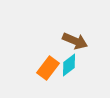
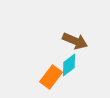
orange rectangle: moved 3 px right, 9 px down
